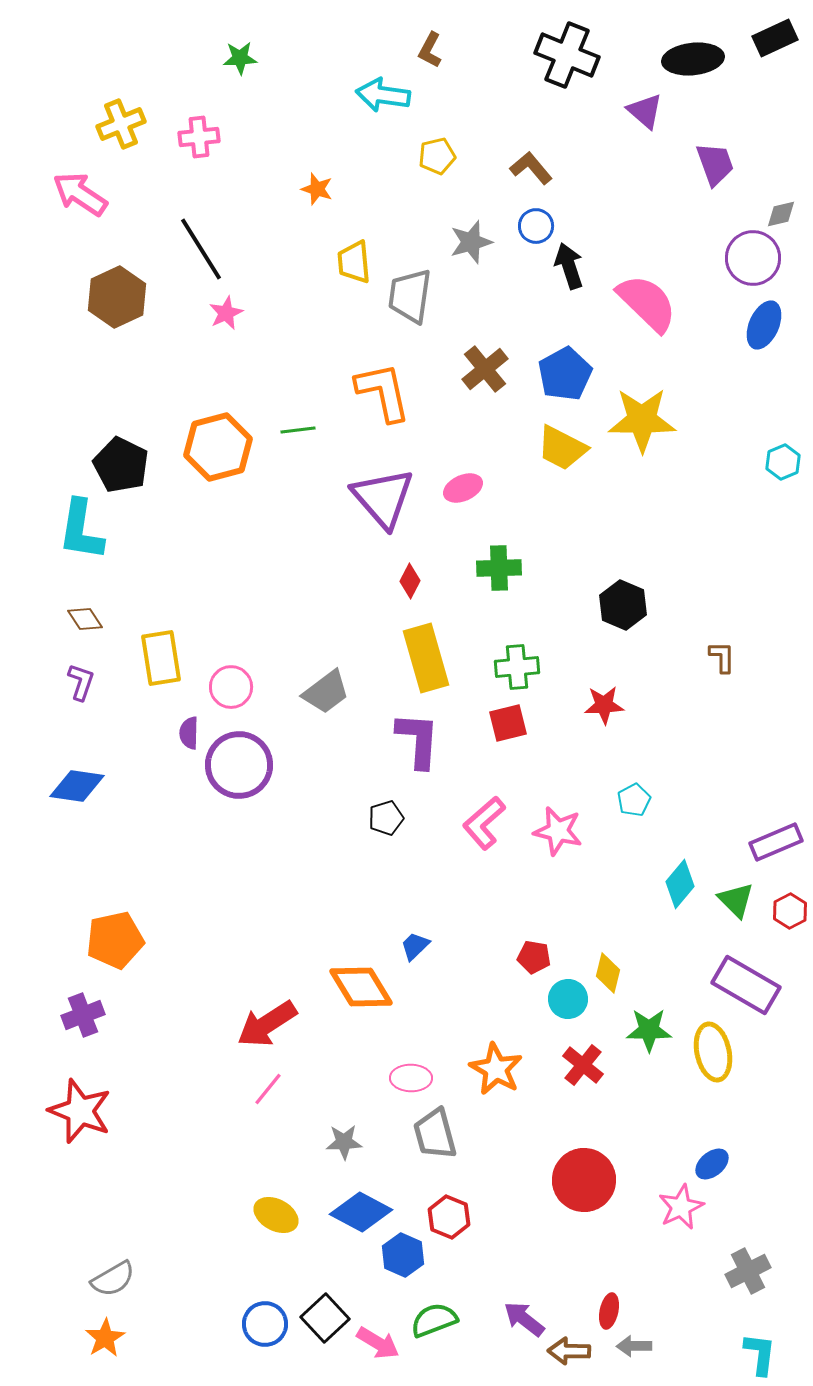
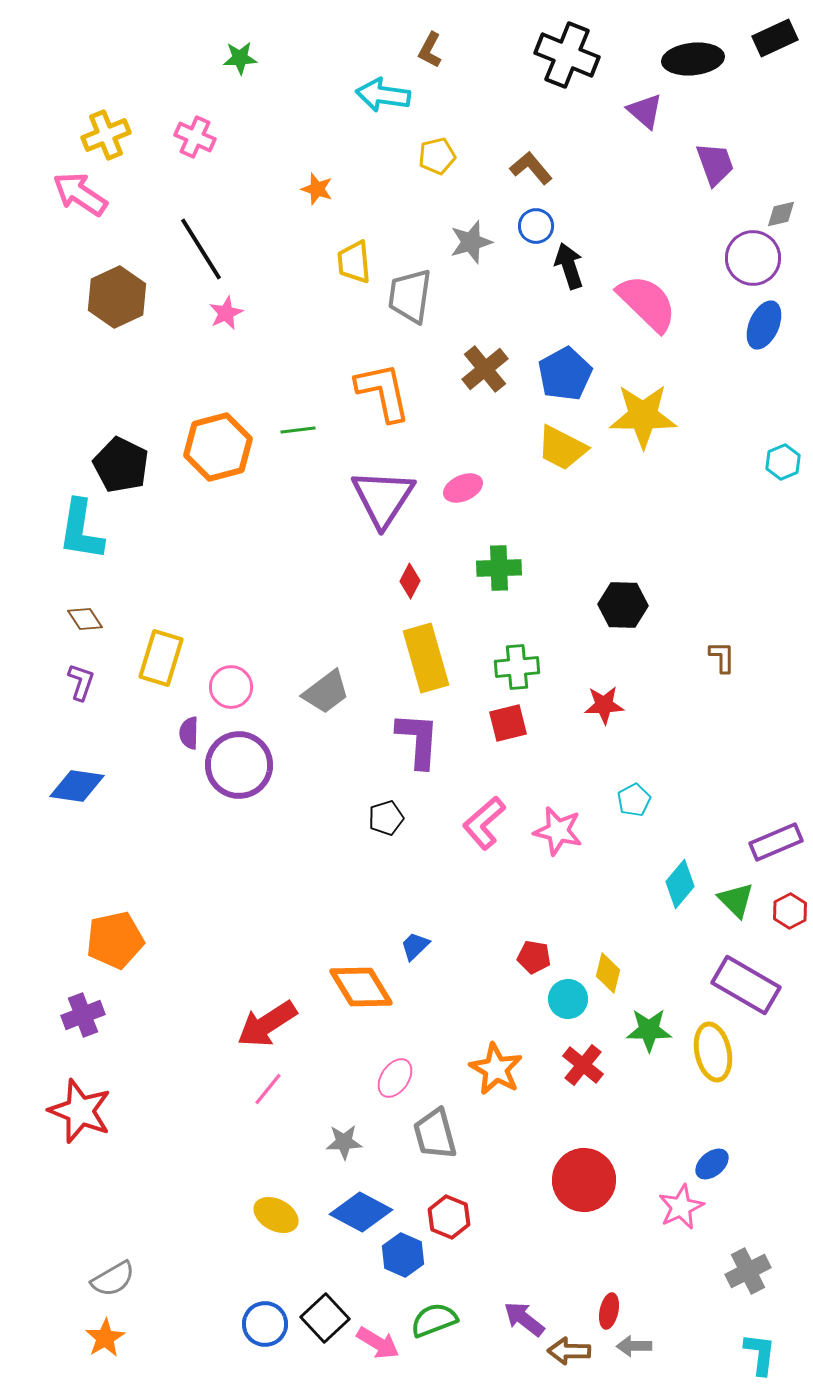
yellow cross at (121, 124): moved 15 px left, 11 px down
pink cross at (199, 137): moved 4 px left; rotated 30 degrees clockwise
yellow star at (642, 420): moved 1 px right, 4 px up
purple triangle at (383, 498): rotated 14 degrees clockwise
black hexagon at (623, 605): rotated 21 degrees counterclockwise
yellow rectangle at (161, 658): rotated 26 degrees clockwise
pink ellipse at (411, 1078): moved 16 px left; rotated 57 degrees counterclockwise
